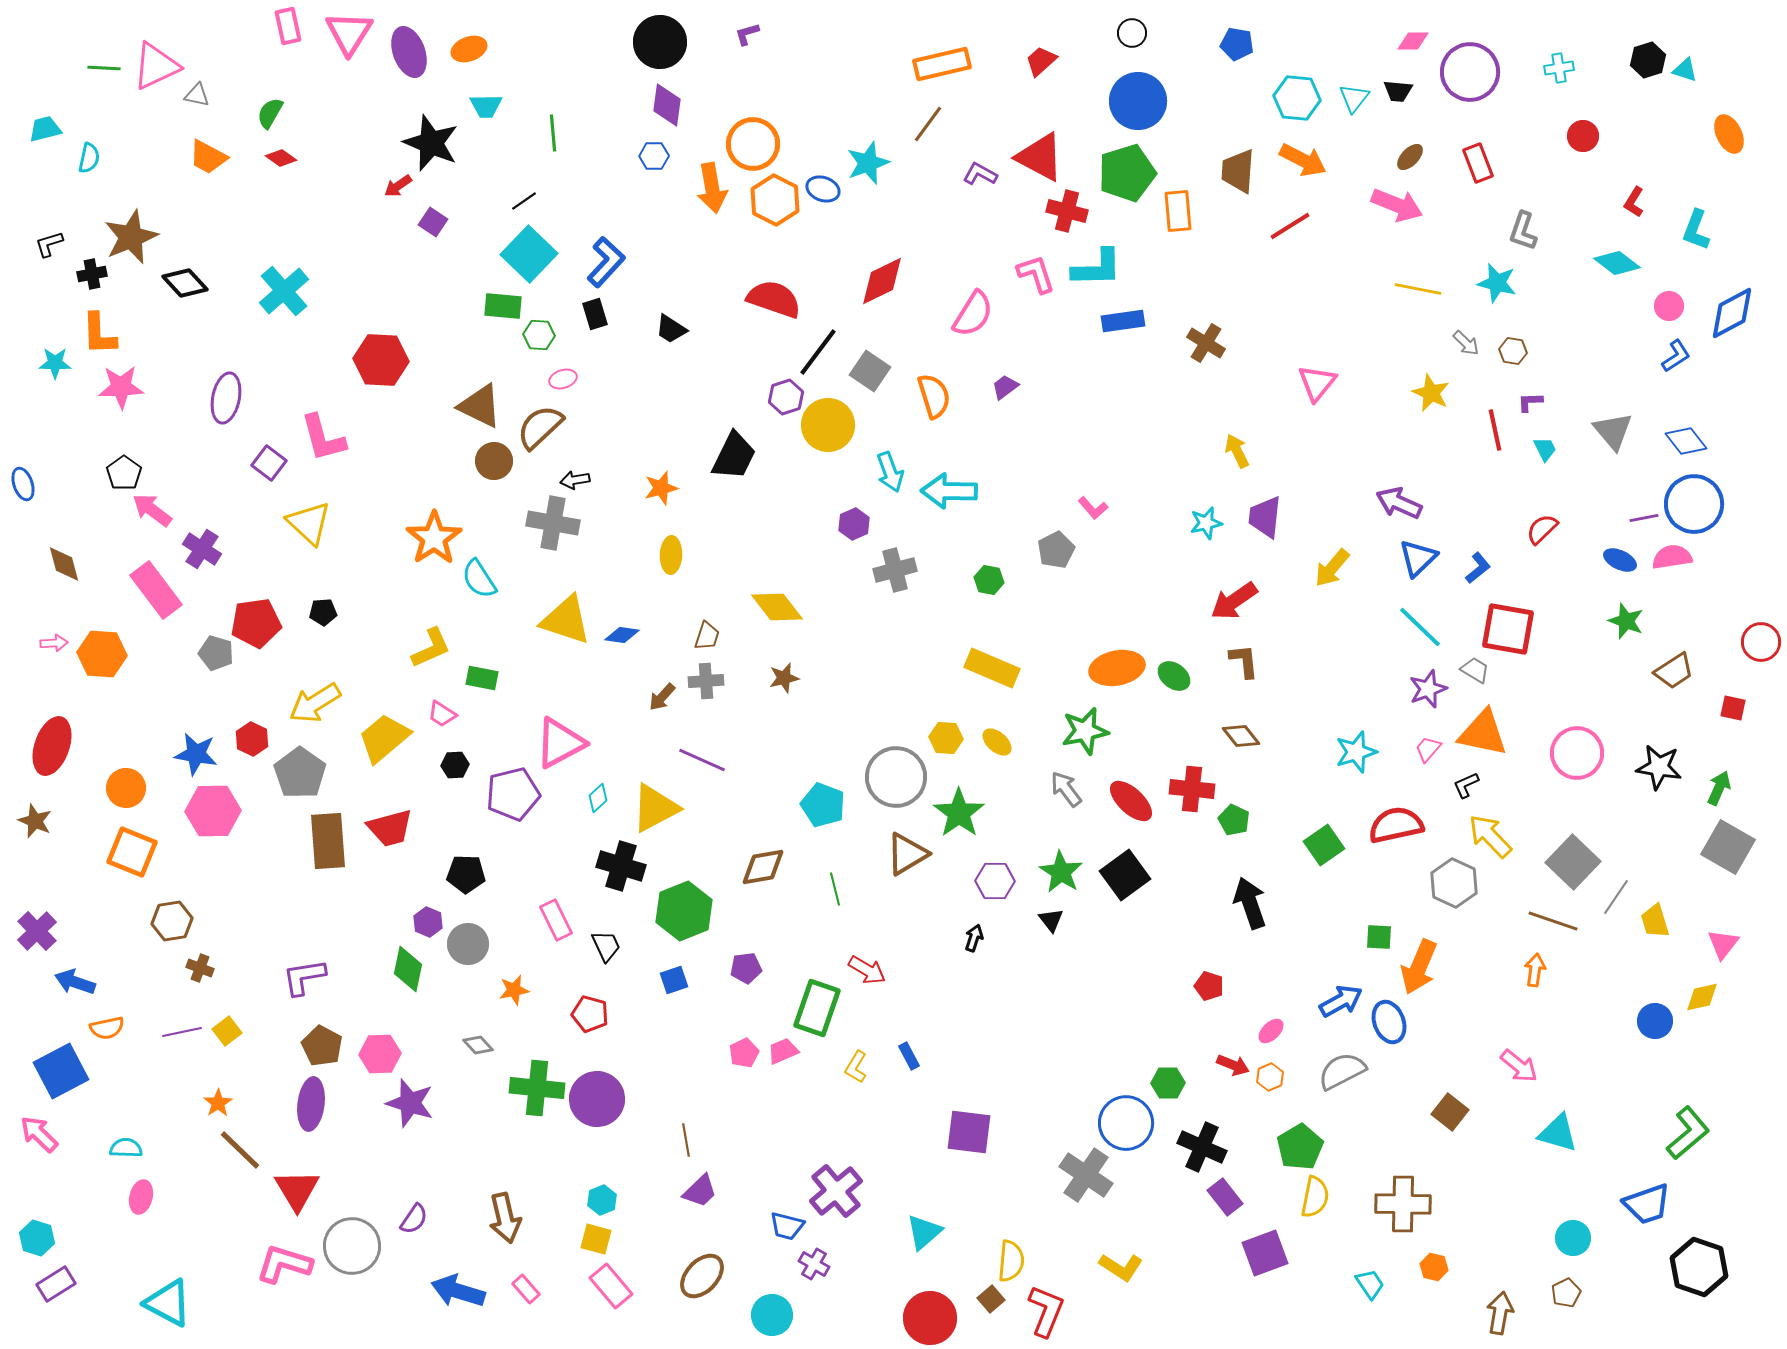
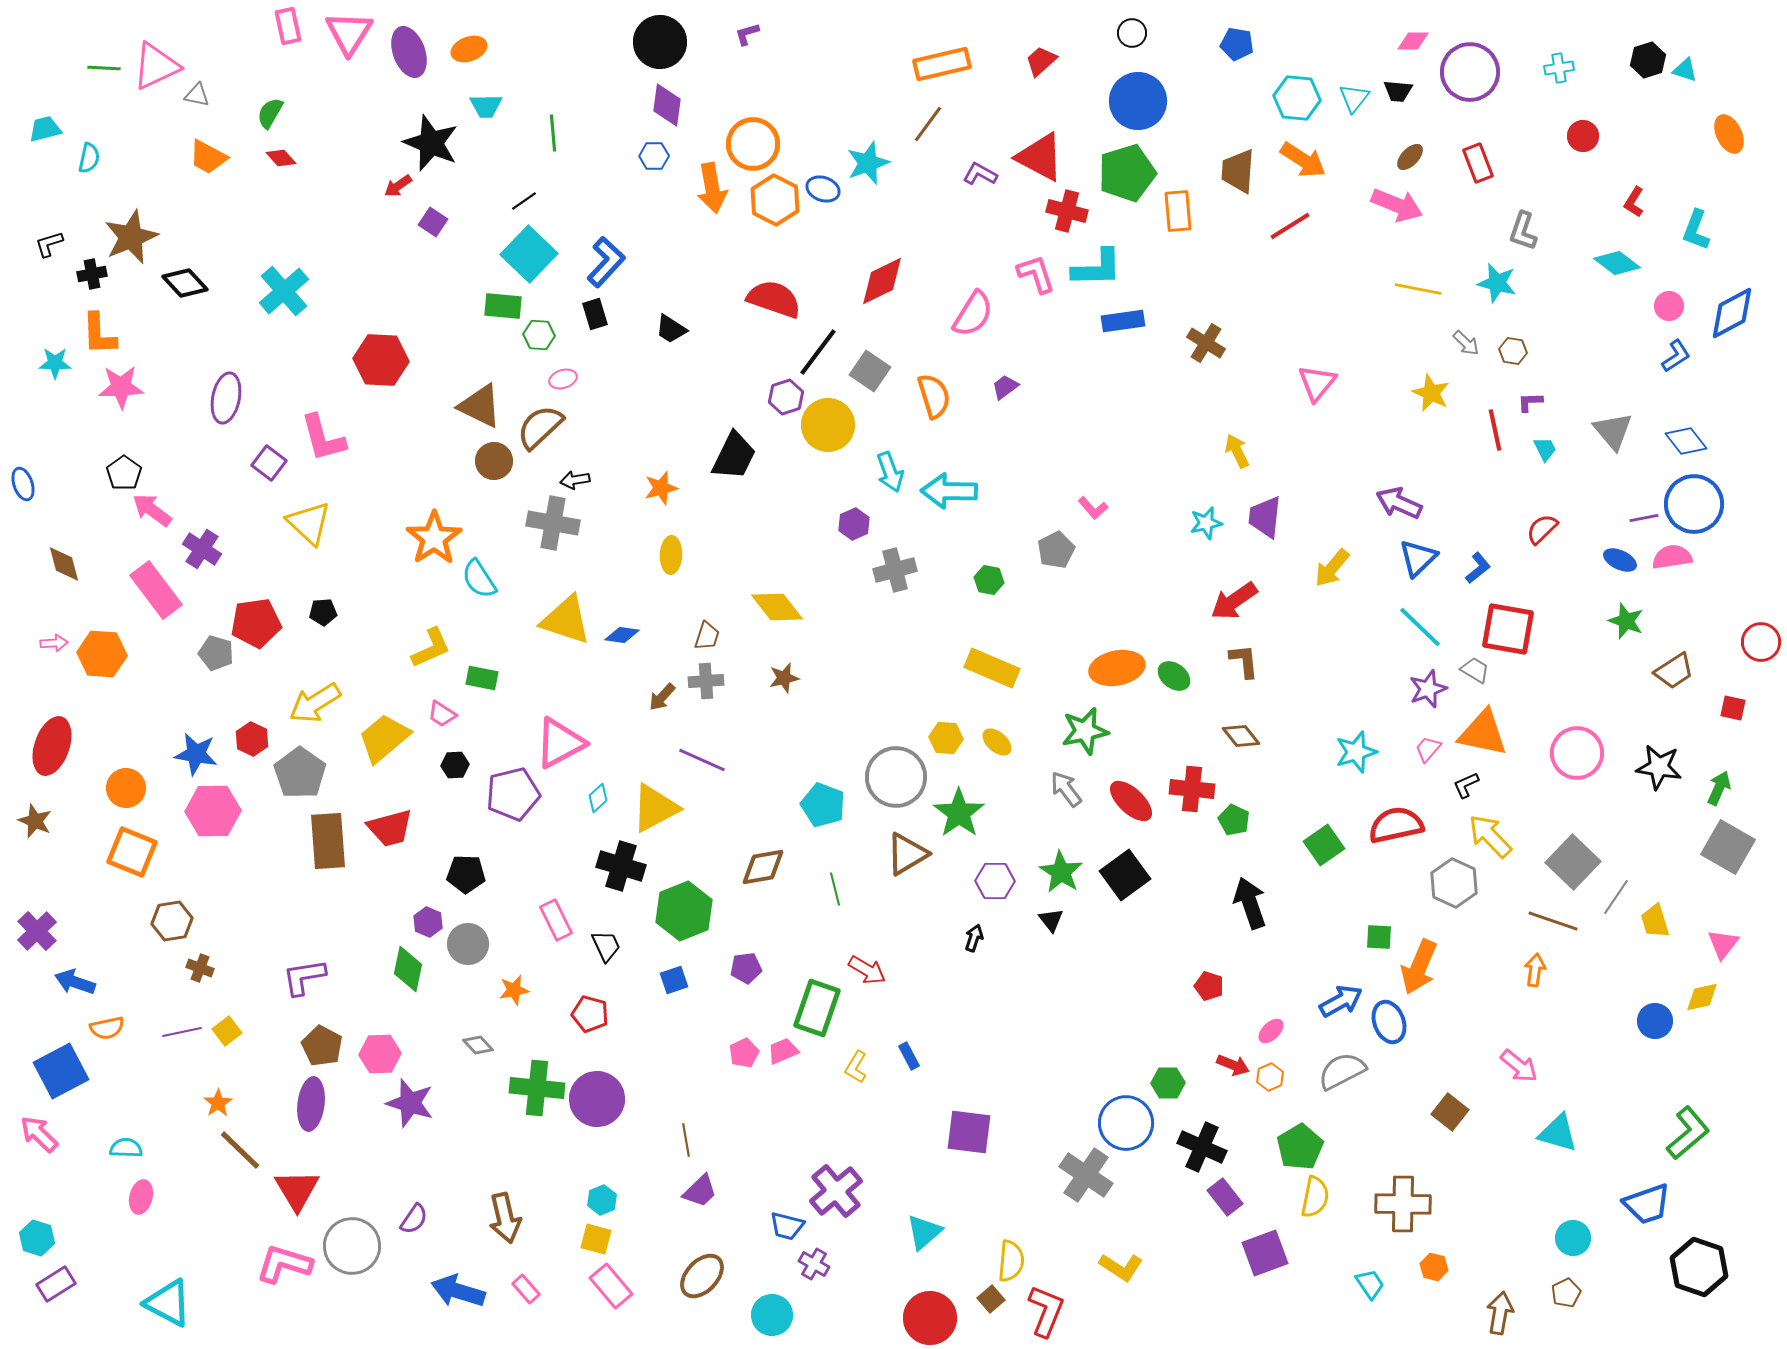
red diamond at (281, 158): rotated 12 degrees clockwise
orange arrow at (1303, 160): rotated 6 degrees clockwise
